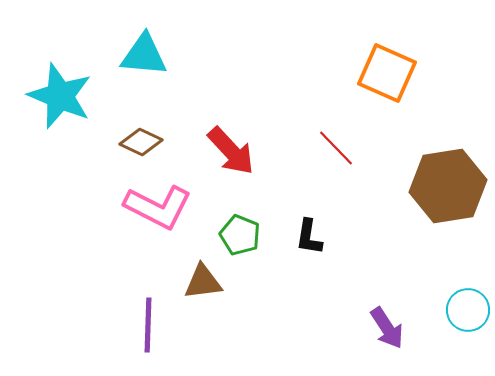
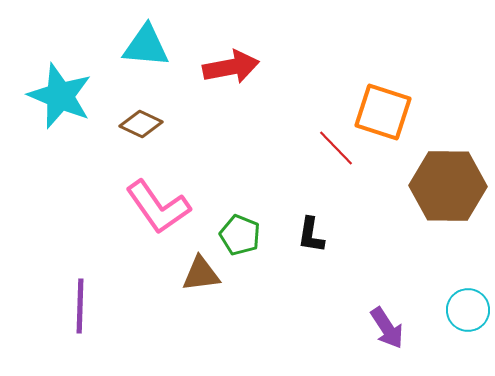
cyan triangle: moved 2 px right, 9 px up
orange square: moved 4 px left, 39 px down; rotated 6 degrees counterclockwise
brown diamond: moved 18 px up
red arrow: moved 84 px up; rotated 58 degrees counterclockwise
brown hexagon: rotated 10 degrees clockwise
pink L-shape: rotated 28 degrees clockwise
black L-shape: moved 2 px right, 2 px up
brown triangle: moved 2 px left, 8 px up
purple line: moved 68 px left, 19 px up
